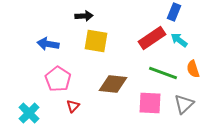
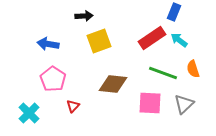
yellow square: moved 3 px right; rotated 30 degrees counterclockwise
pink pentagon: moved 5 px left
